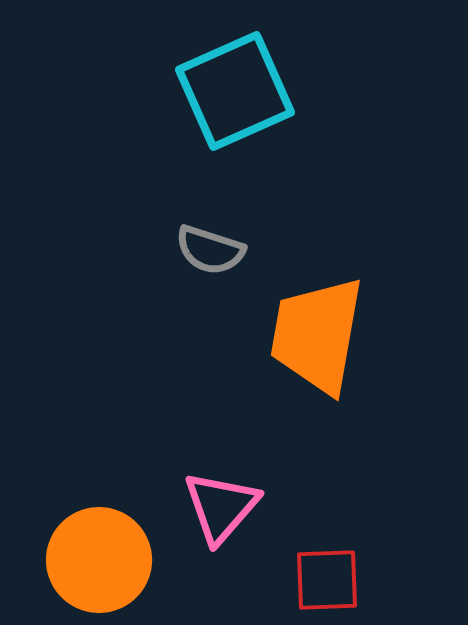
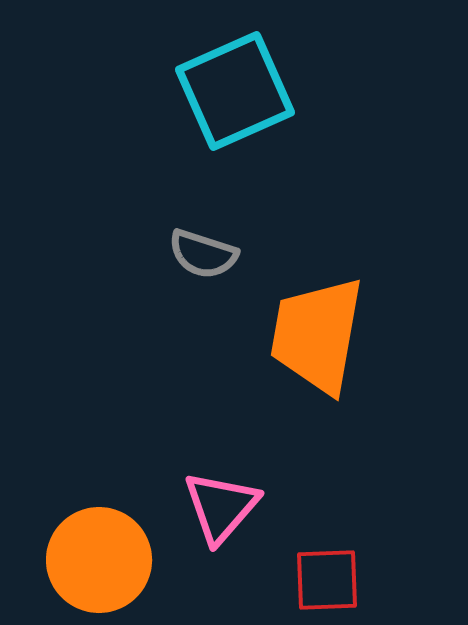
gray semicircle: moved 7 px left, 4 px down
